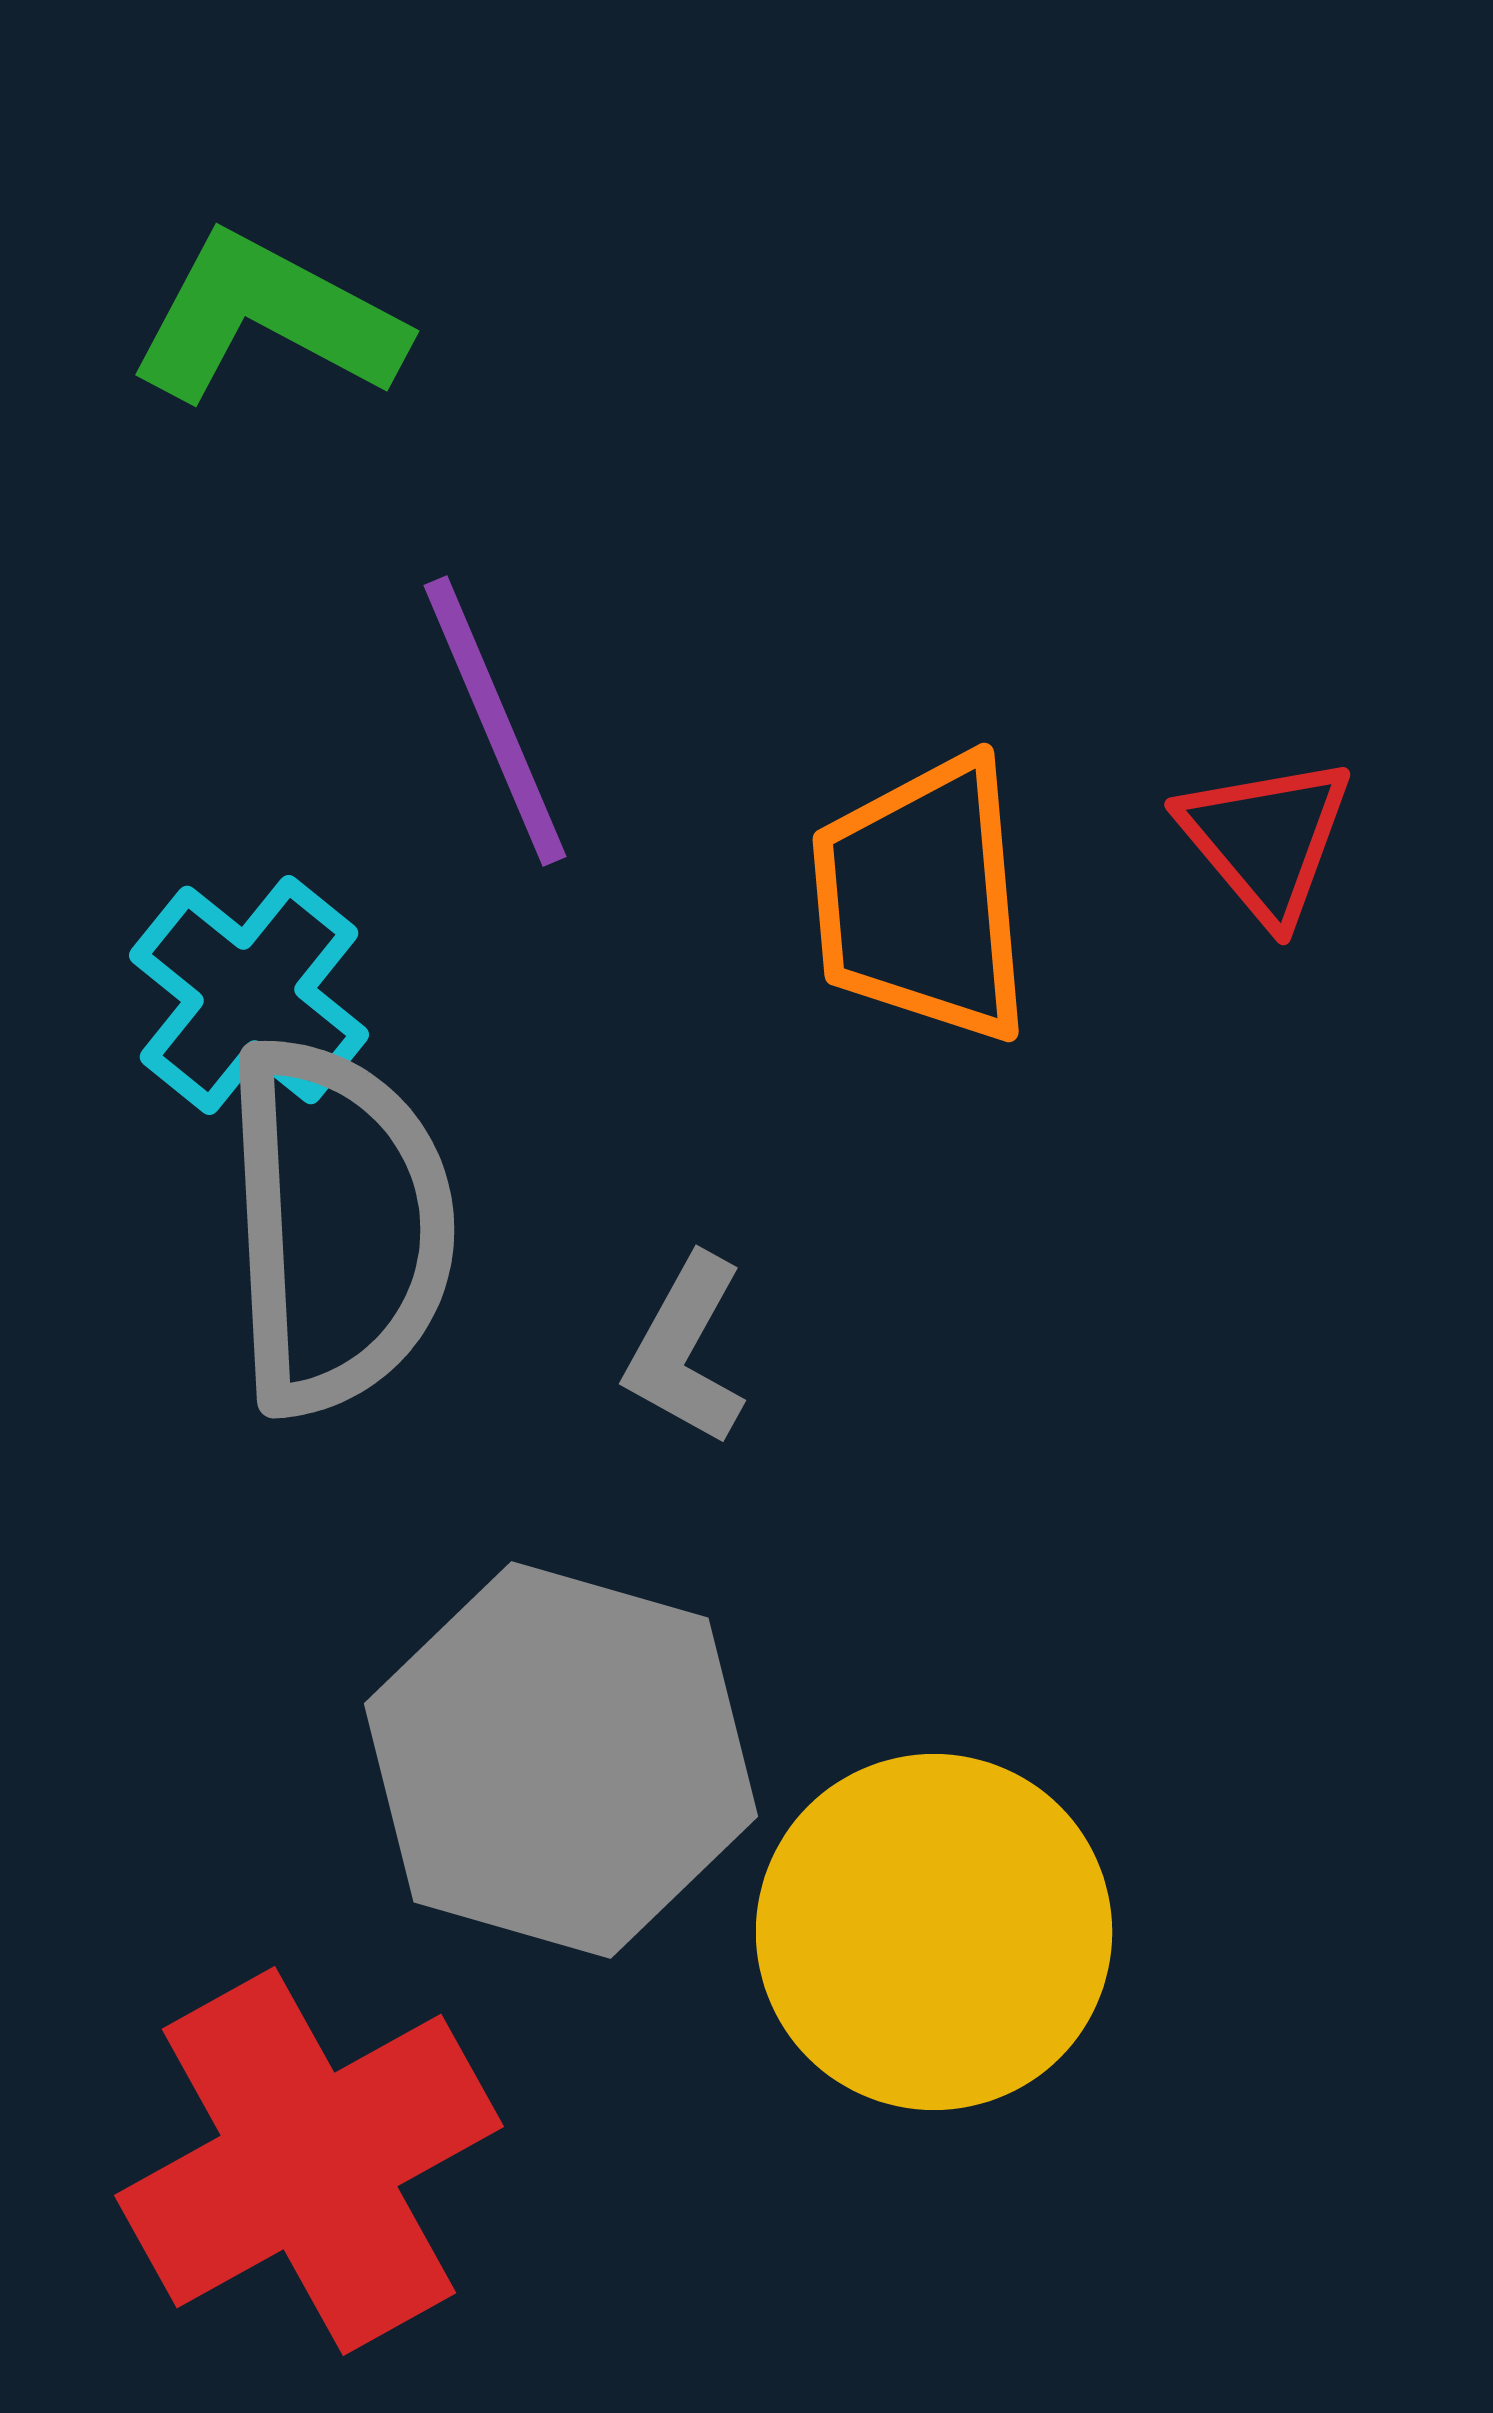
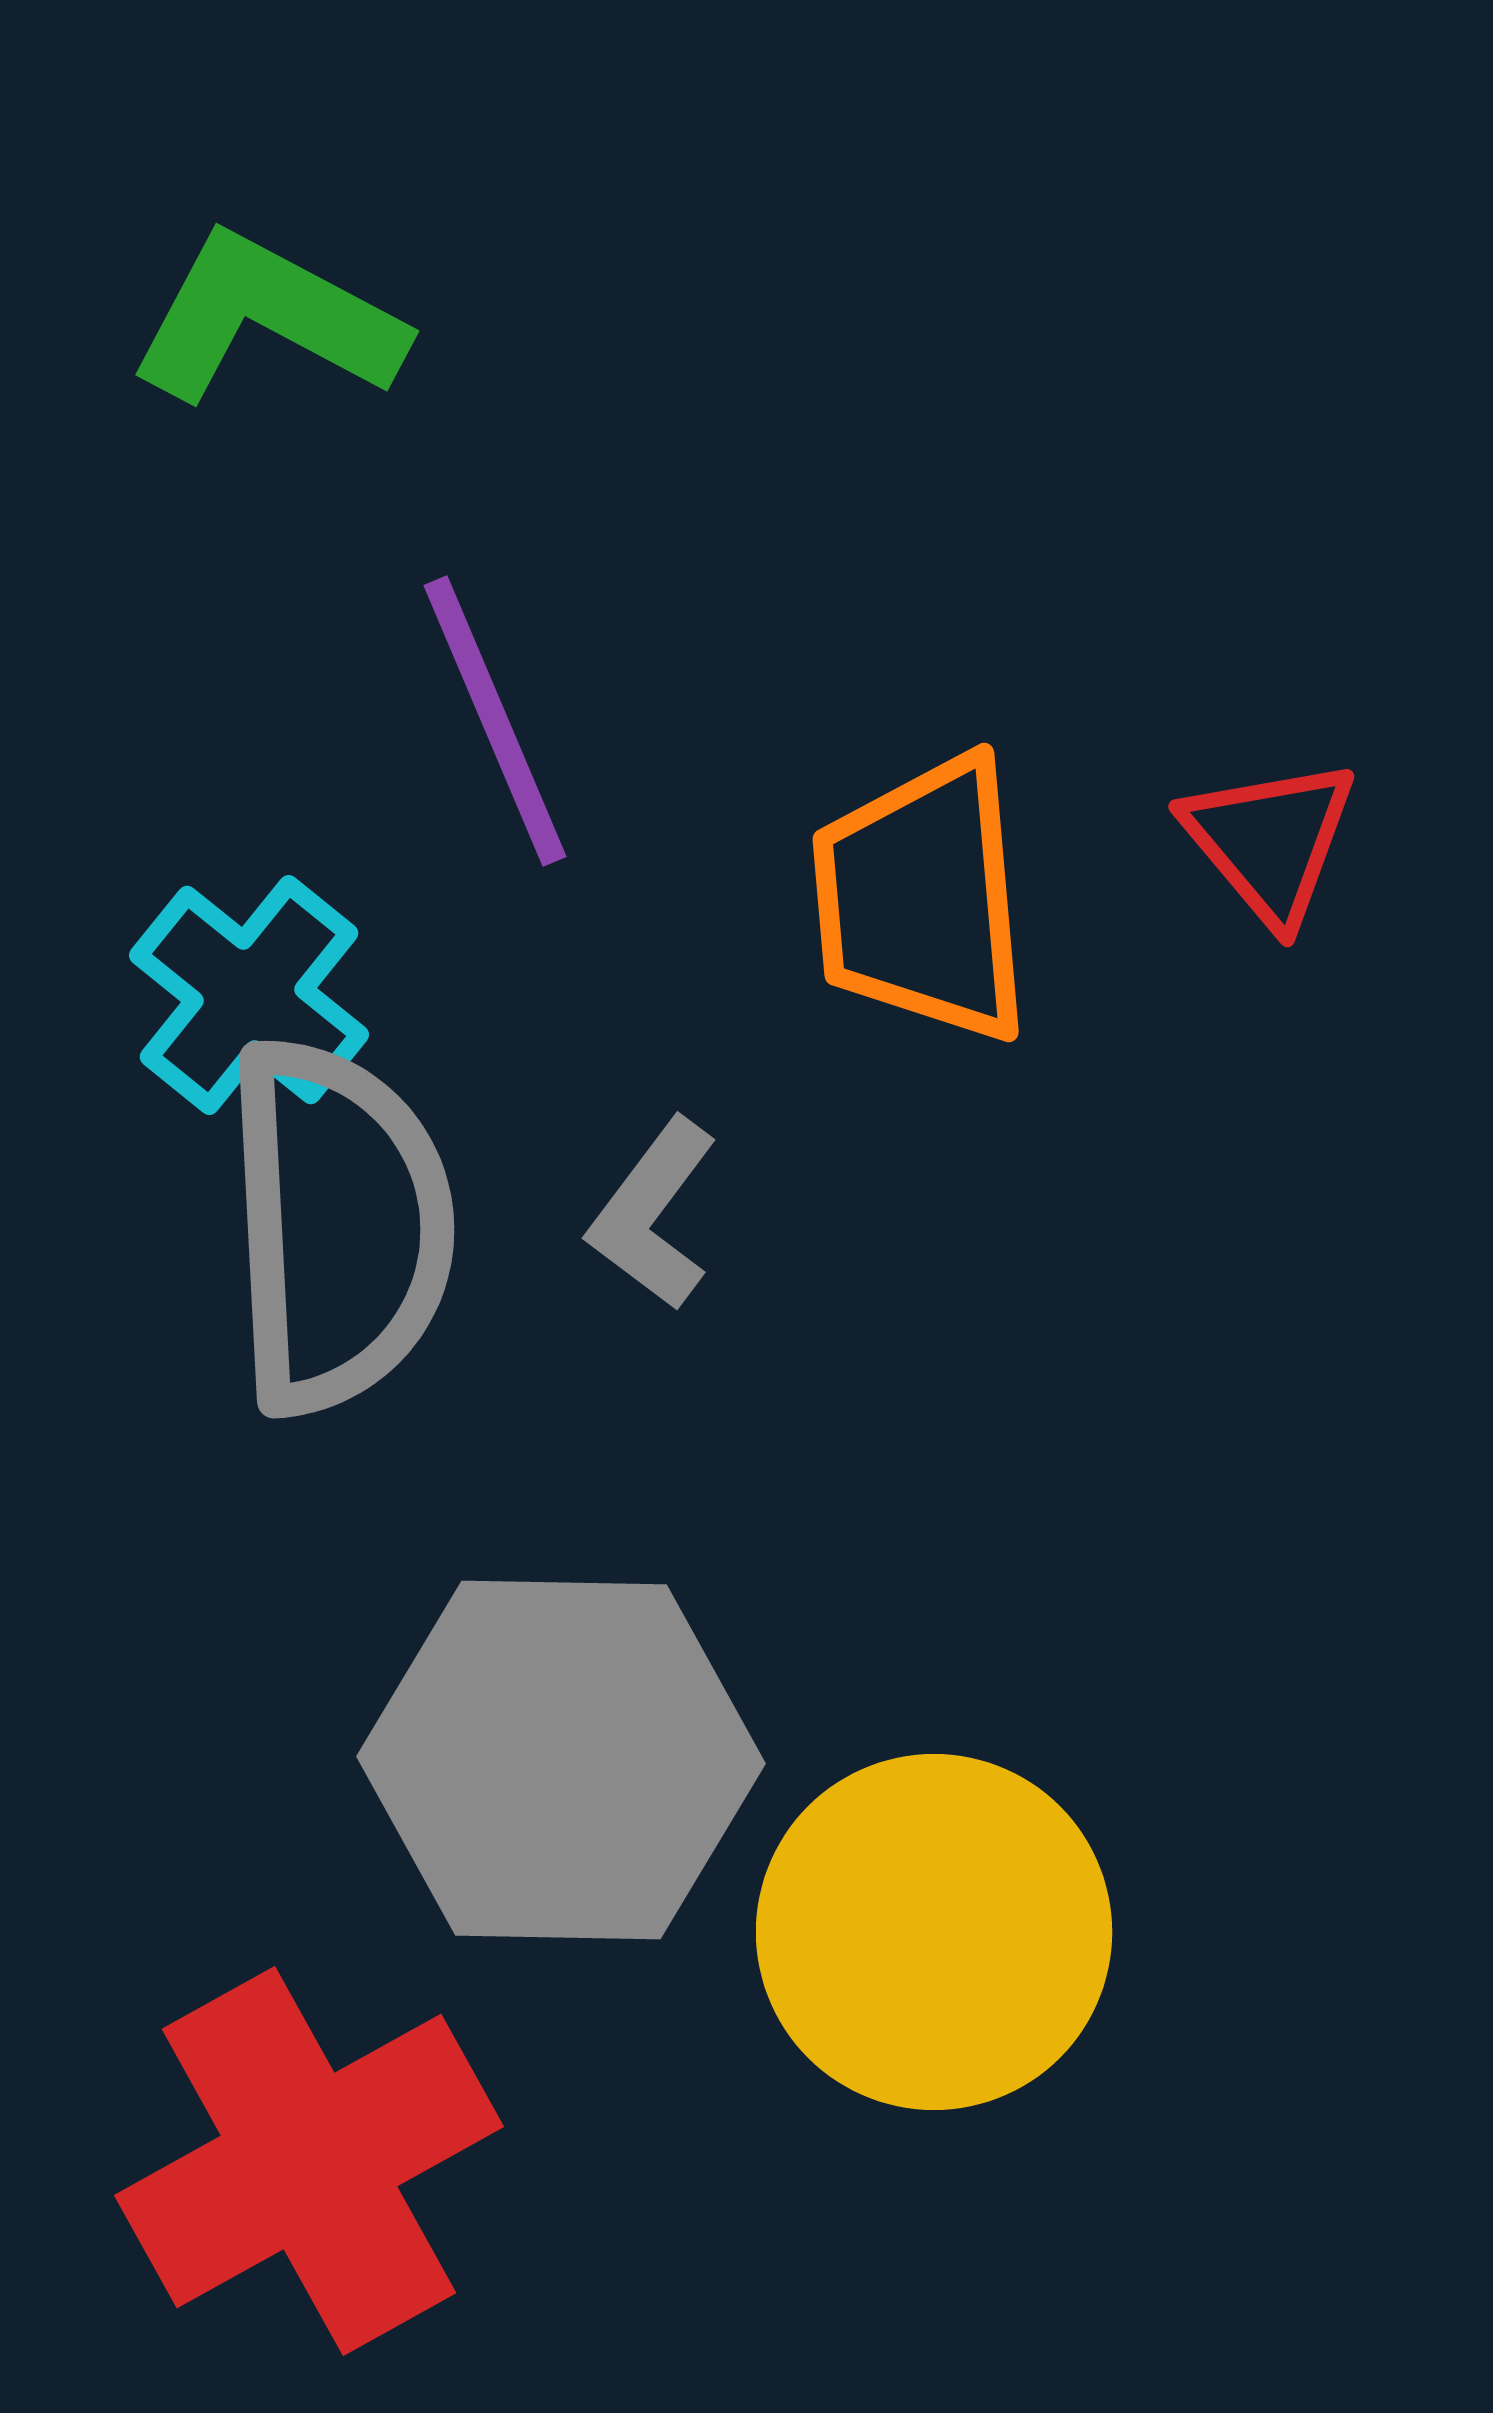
red triangle: moved 4 px right, 2 px down
gray L-shape: moved 33 px left, 136 px up; rotated 8 degrees clockwise
gray hexagon: rotated 15 degrees counterclockwise
